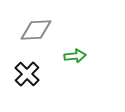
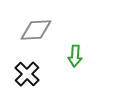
green arrow: rotated 100 degrees clockwise
